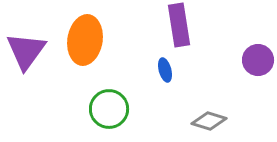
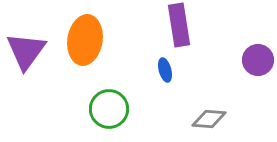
gray diamond: moved 2 px up; rotated 12 degrees counterclockwise
